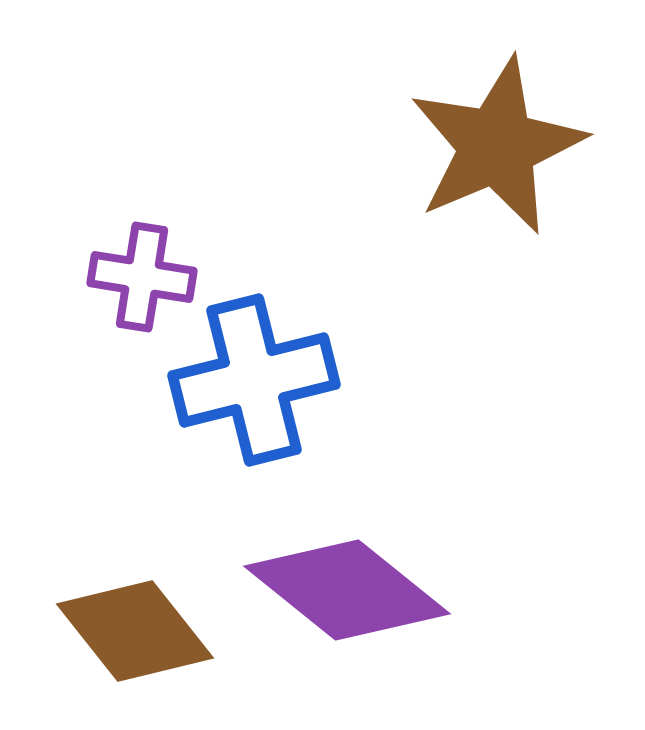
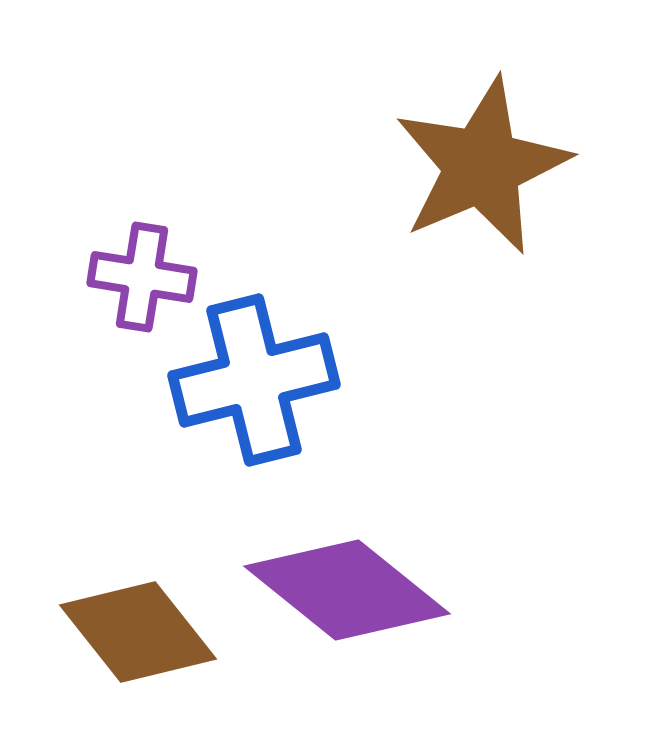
brown star: moved 15 px left, 20 px down
brown diamond: moved 3 px right, 1 px down
